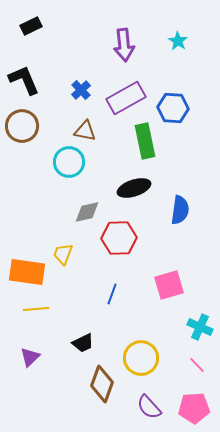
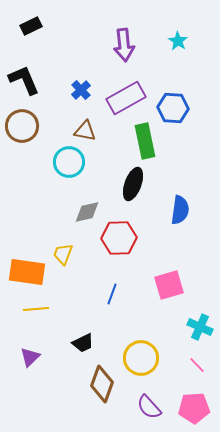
black ellipse: moved 1 px left, 4 px up; rotated 52 degrees counterclockwise
